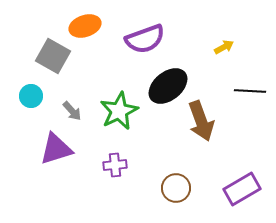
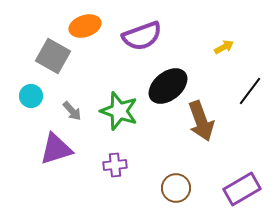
purple semicircle: moved 3 px left, 3 px up
black line: rotated 56 degrees counterclockwise
green star: rotated 27 degrees counterclockwise
